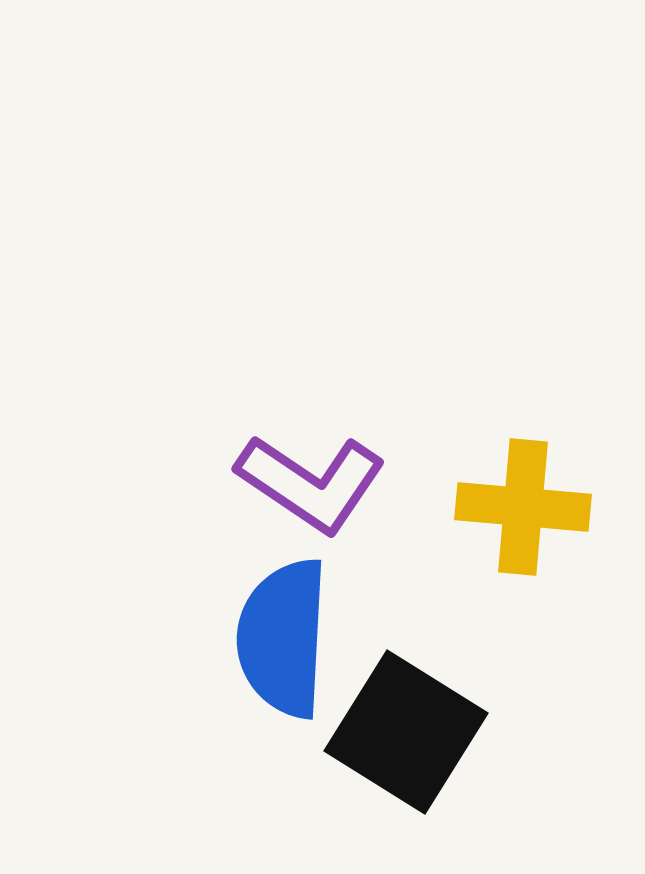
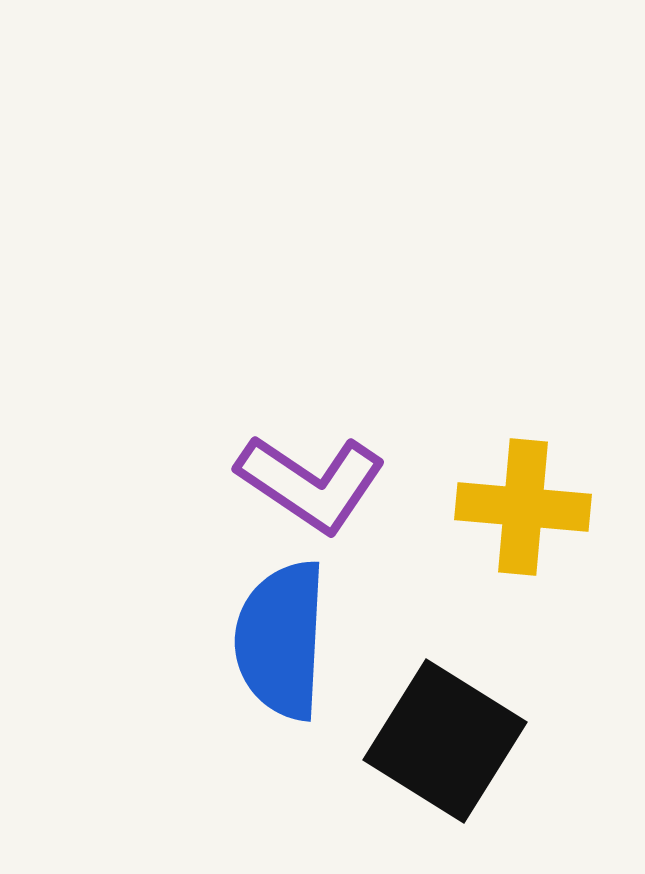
blue semicircle: moved 2 px left, 2 px down
black square: moved 39 px right, 9 px down
